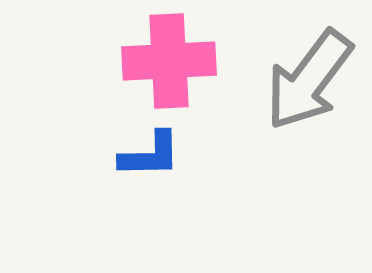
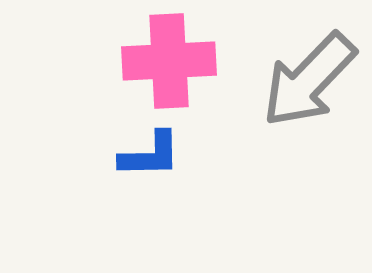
gray arrow: rotated 7 degrees clockwise
